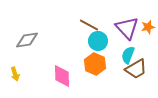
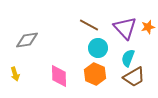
purple triangle: moved 2 px left
cyan circle: moved 7 px down
cyan semicircle: moved 3 px down
orange hexagon: moved 10 px down
brown trapezoid: moved 2 px left, 8 px down
pink diamond: moved 3 px left
